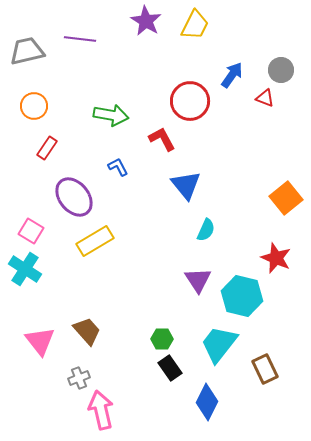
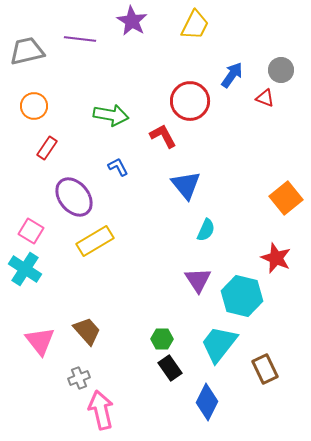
purple star: moved 14 px left
red L-shape: moved 1 px right, 3 px up
